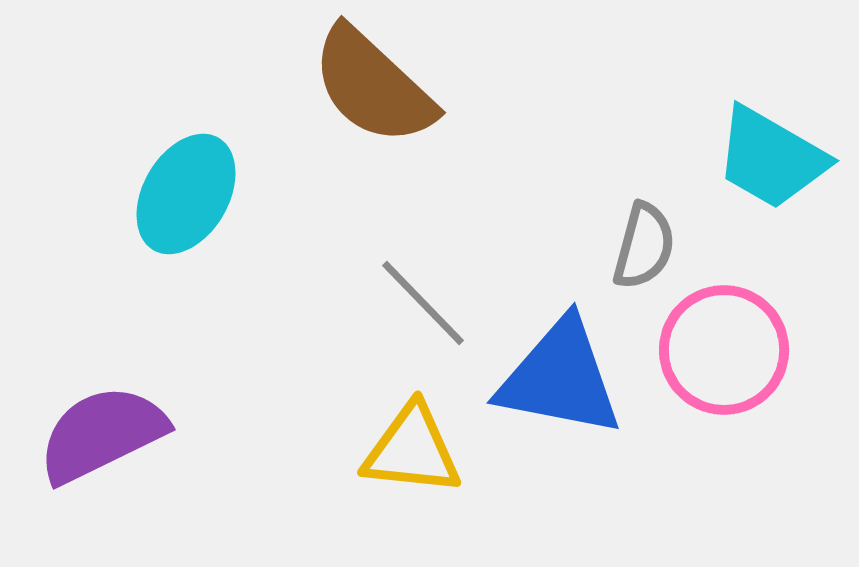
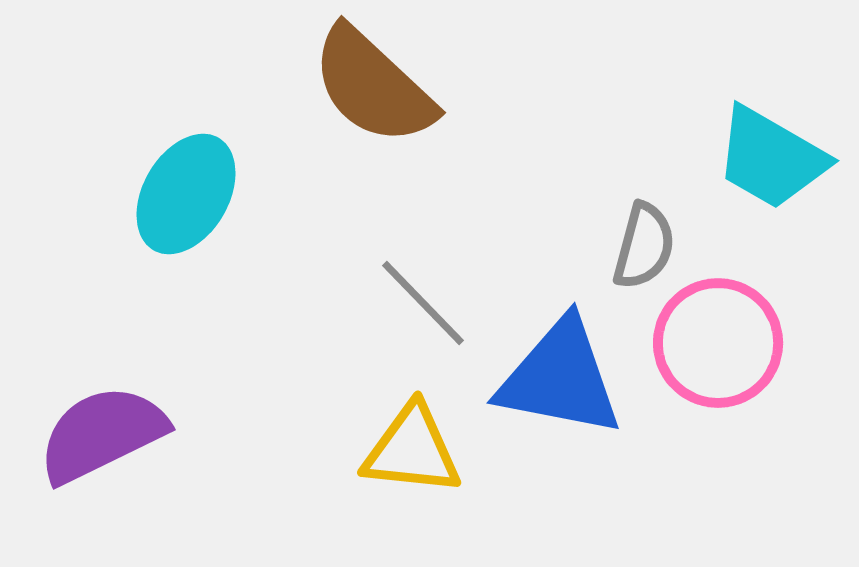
pink circle: moved 6 px left, 7 px up
